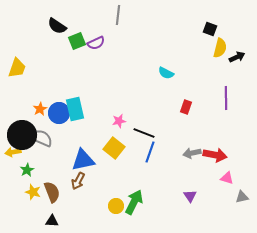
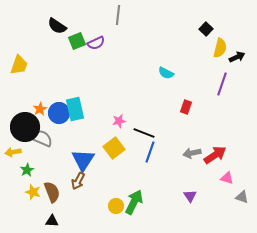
black square: moved 4 px left; rotated 24 degrees clockwise
yellow trapezoid: moved 2 px right, 3 px up
purple line: moved 4 px left, 14 px up; rotated 20 degrees clockwise
black circle: moved 3 px right, 8 px up
yellow square: rotated 15 degrees clockwise
red arrow: rotated 45 degrees counterclockwise
blue triangle: rotated 45 degrees counterclockwise
gray triangle: rotated 32 degrees clockwise
